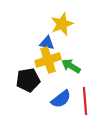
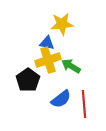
yellow star: rotated 15 degrees clockwise
black pentagon: rotated 25 degrees counterclockwise
red line: moved 1 px left, 3 px down
